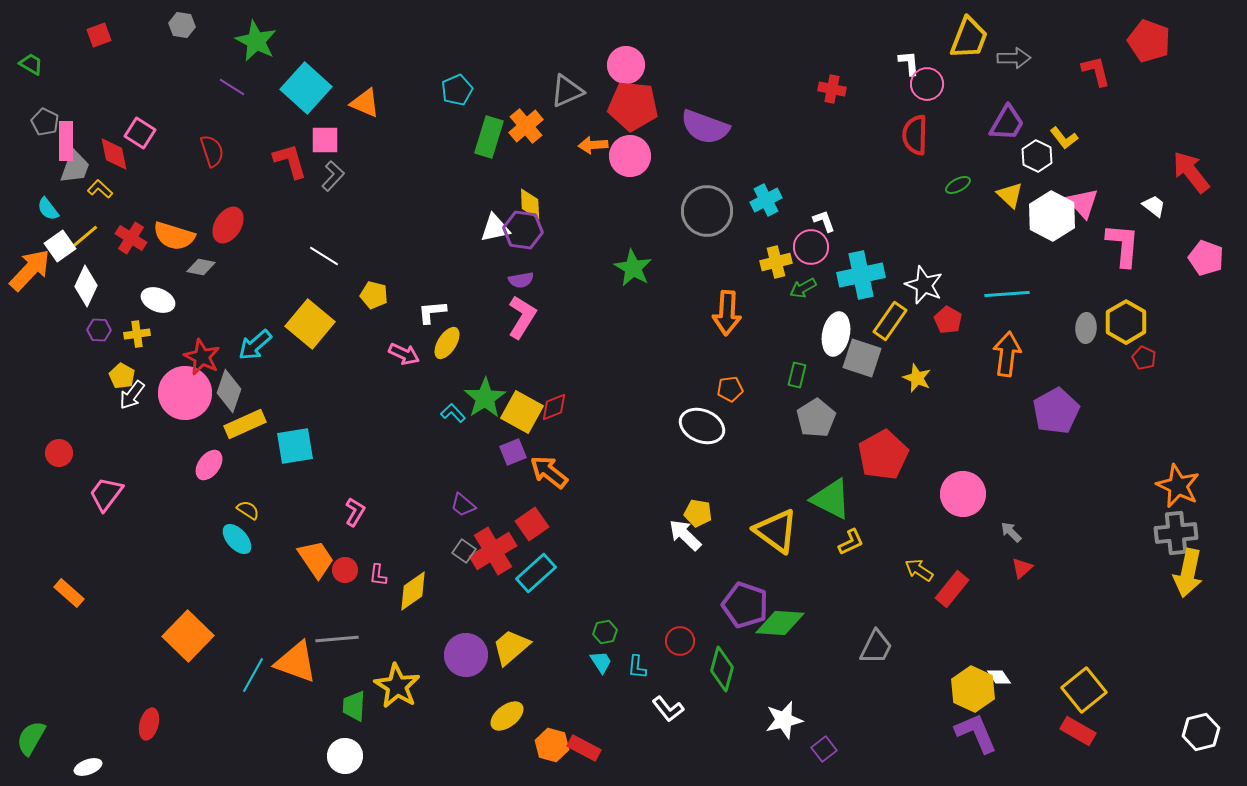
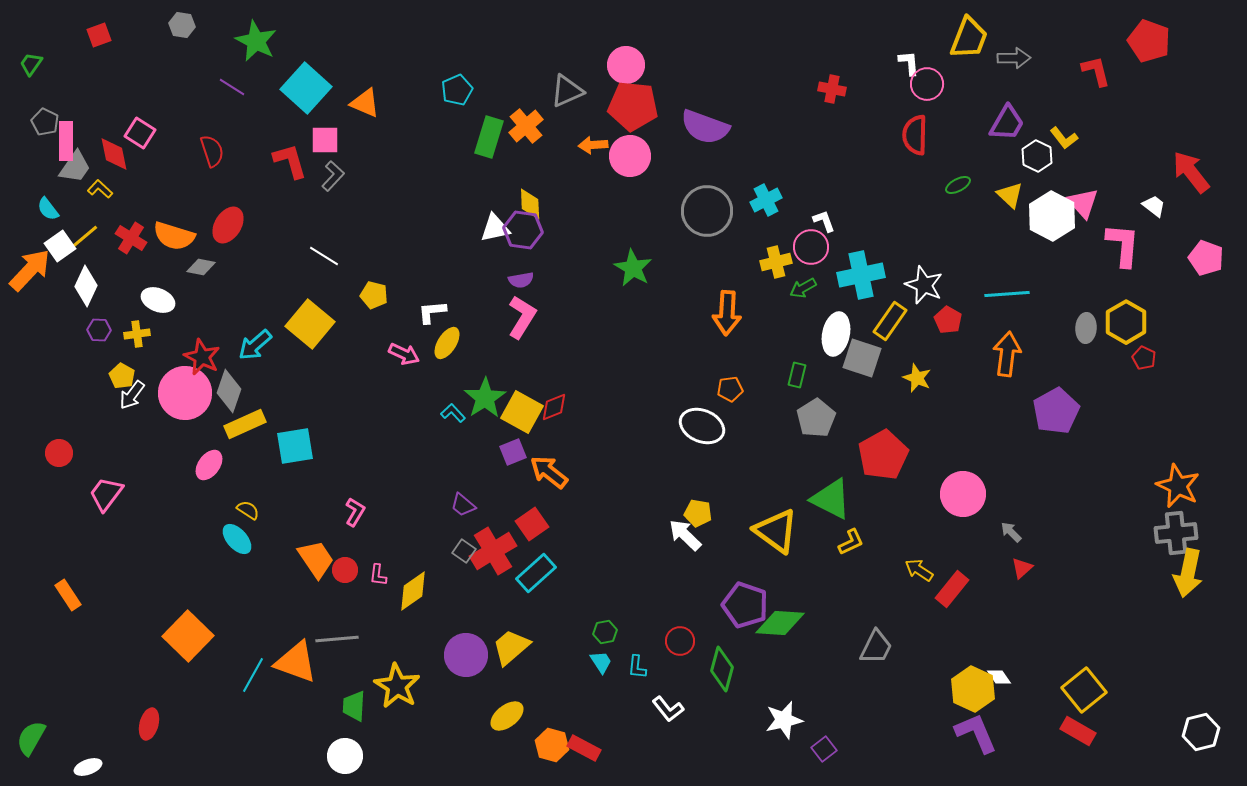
green trapezoid at (31, 64): rotated 85 degrees counterclockwise
gray trapezoid at (75, 167): rotated 15 degrees clockwise
orange rectangle at (69, 593): moved 1 px left, 2 px down; rotated 16 degrees clockwise
